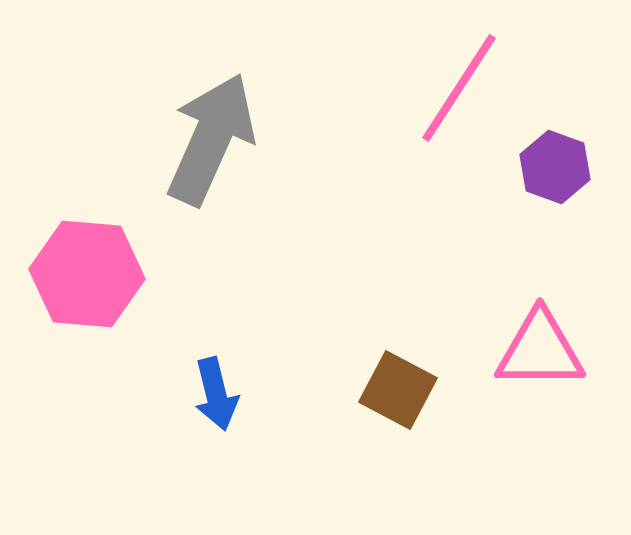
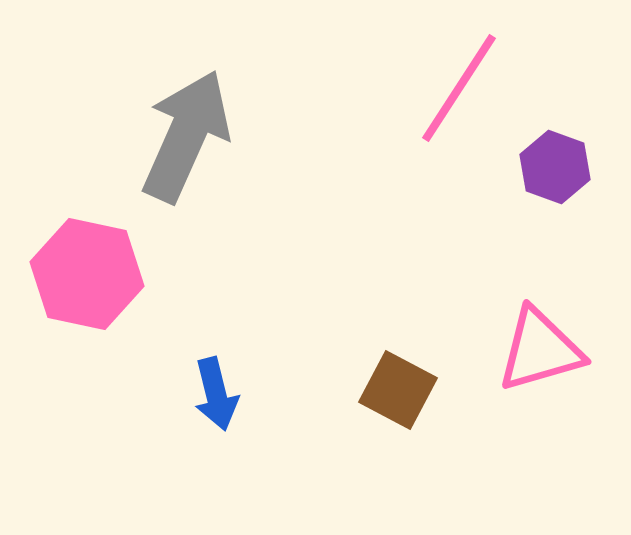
gray arrow: moved 25 px left, 3 px up
pink hexagon: rotated 7 degrees clockwise
pink triangle: rotated 16 degrees counterclockwise
